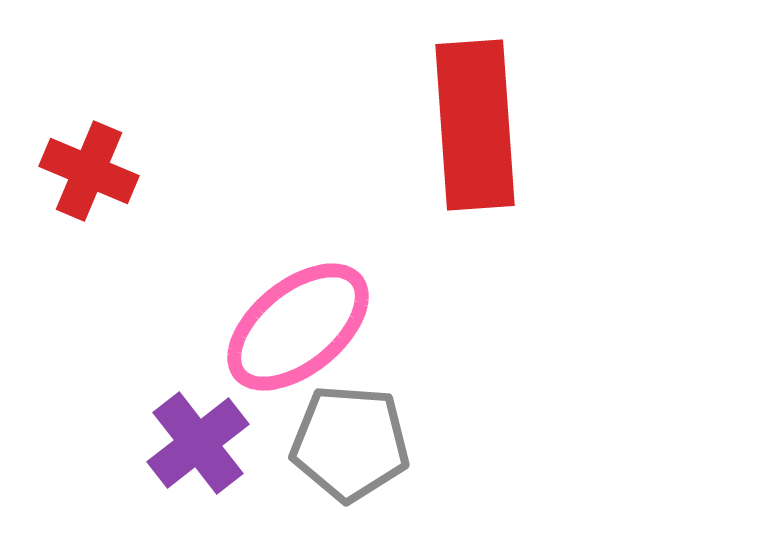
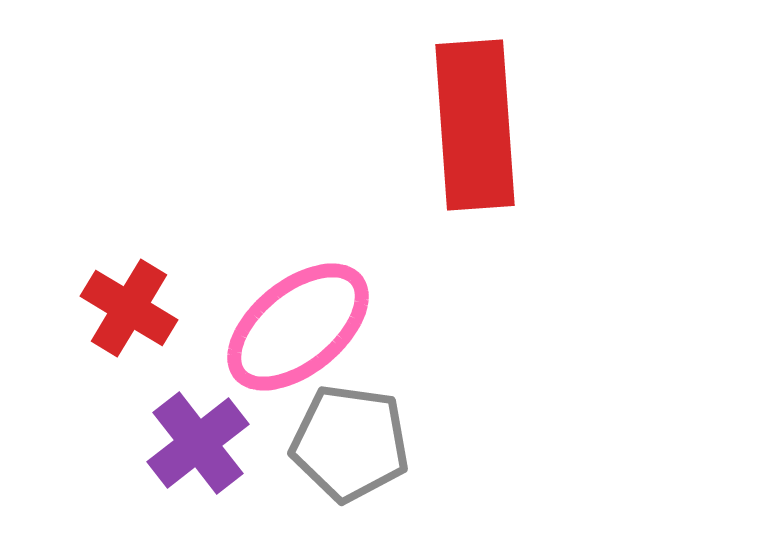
red cross: moved 40 px right, 137 px down; rotated 8 degrees clockwise
gray pentagon: rotated 4 degrees clockwise
